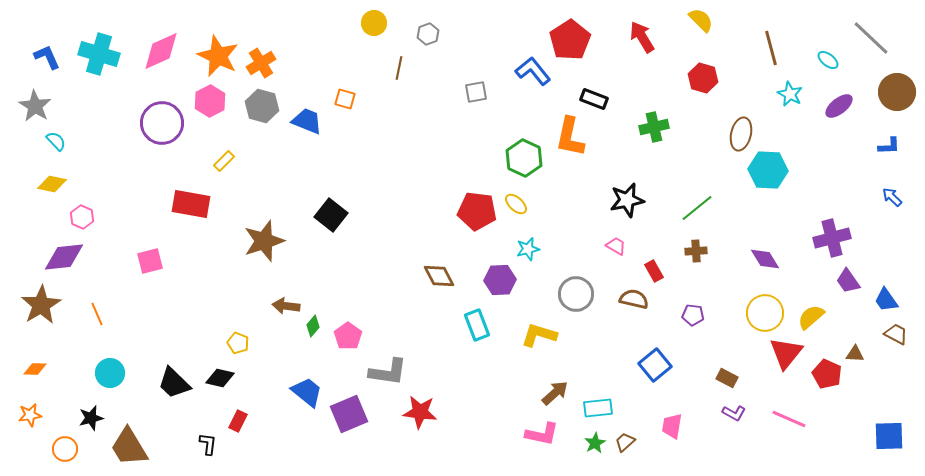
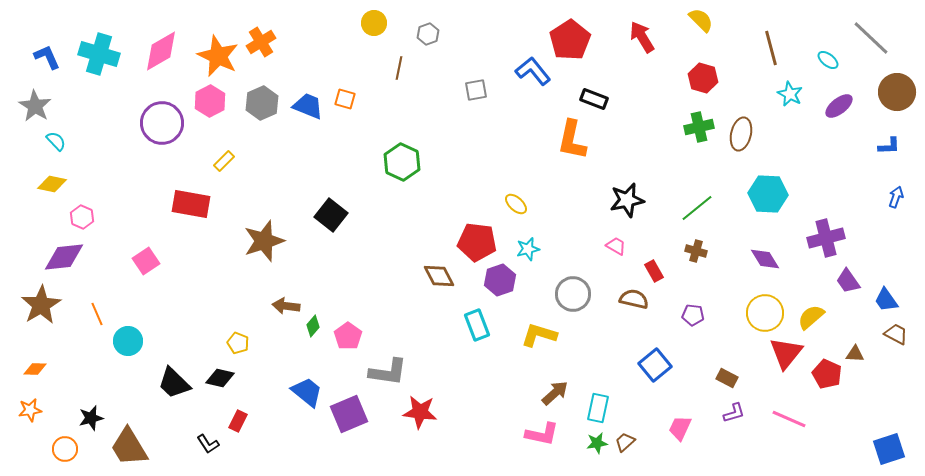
pink diamond at (161, 51): rotated 6 degrees counterclockwise
orange cross at (261, 63): moved 21 px up
gray square at (476, 92): moved 2 px up
gray hexagon at (262, 106): moved 3 px up; rotated 20 degrees clockwise
blue trapezoid at (307, 121): moved 1 px right, 15 px up
green cross at (654, 127): moved 45 px right
orange L-shape at (570, 137): moved 2 px right, 3 px down
green hexagon at (524, 158): moved 122 px left, 4 px down
cyan hexagon at (768, 170): moved 24 px down
blue arrow at (892, 197): moved 4 px right; rotated 65 degrees clockwise
red pentagon at (477, 211): moved 31 px down
purple cross at (832, 238): moved 6 px left
brown cross at (696, 251): rotated 20 degrees clockwise
pink square at (150, 261): moved 4 px left; rotated 20 degrees counterclockwise
purple hexagon at (500, 280): rotated 16 degrees counterclockwise
gray circle at (576, 294): moved 3 px left
cyan circle at (110, 373): moved 18 px right, 32 px up
cyan rectangle at (598, 408): rotated 72 degrees counterclockwise
purple L-shape at (734, 413): rotated 45 degrees counterclockwise
orange star at (30, 415): moved 5 px up
pink trapezoid at (672, 426): moved 8 px right, 2 px down; rotated 16 degrees clockwise
blue square at (889, 436): moved 13 px down; rotated 16 degrees counterclockwise
green star at (595, 443): moved 2 px right; rotated 20 degrees clockwise
black L-shape at (208, 444): rotated 140 degrees clockwise
